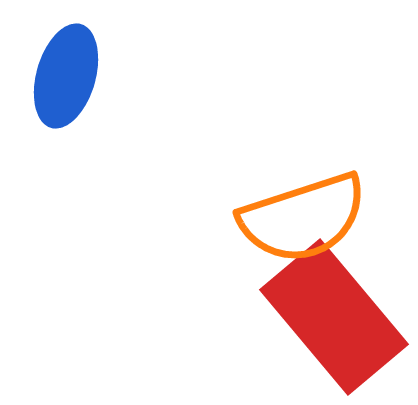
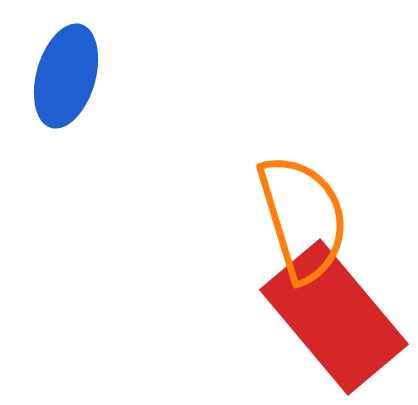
orange semicircle: rotated 89 degrees counterclockwise
